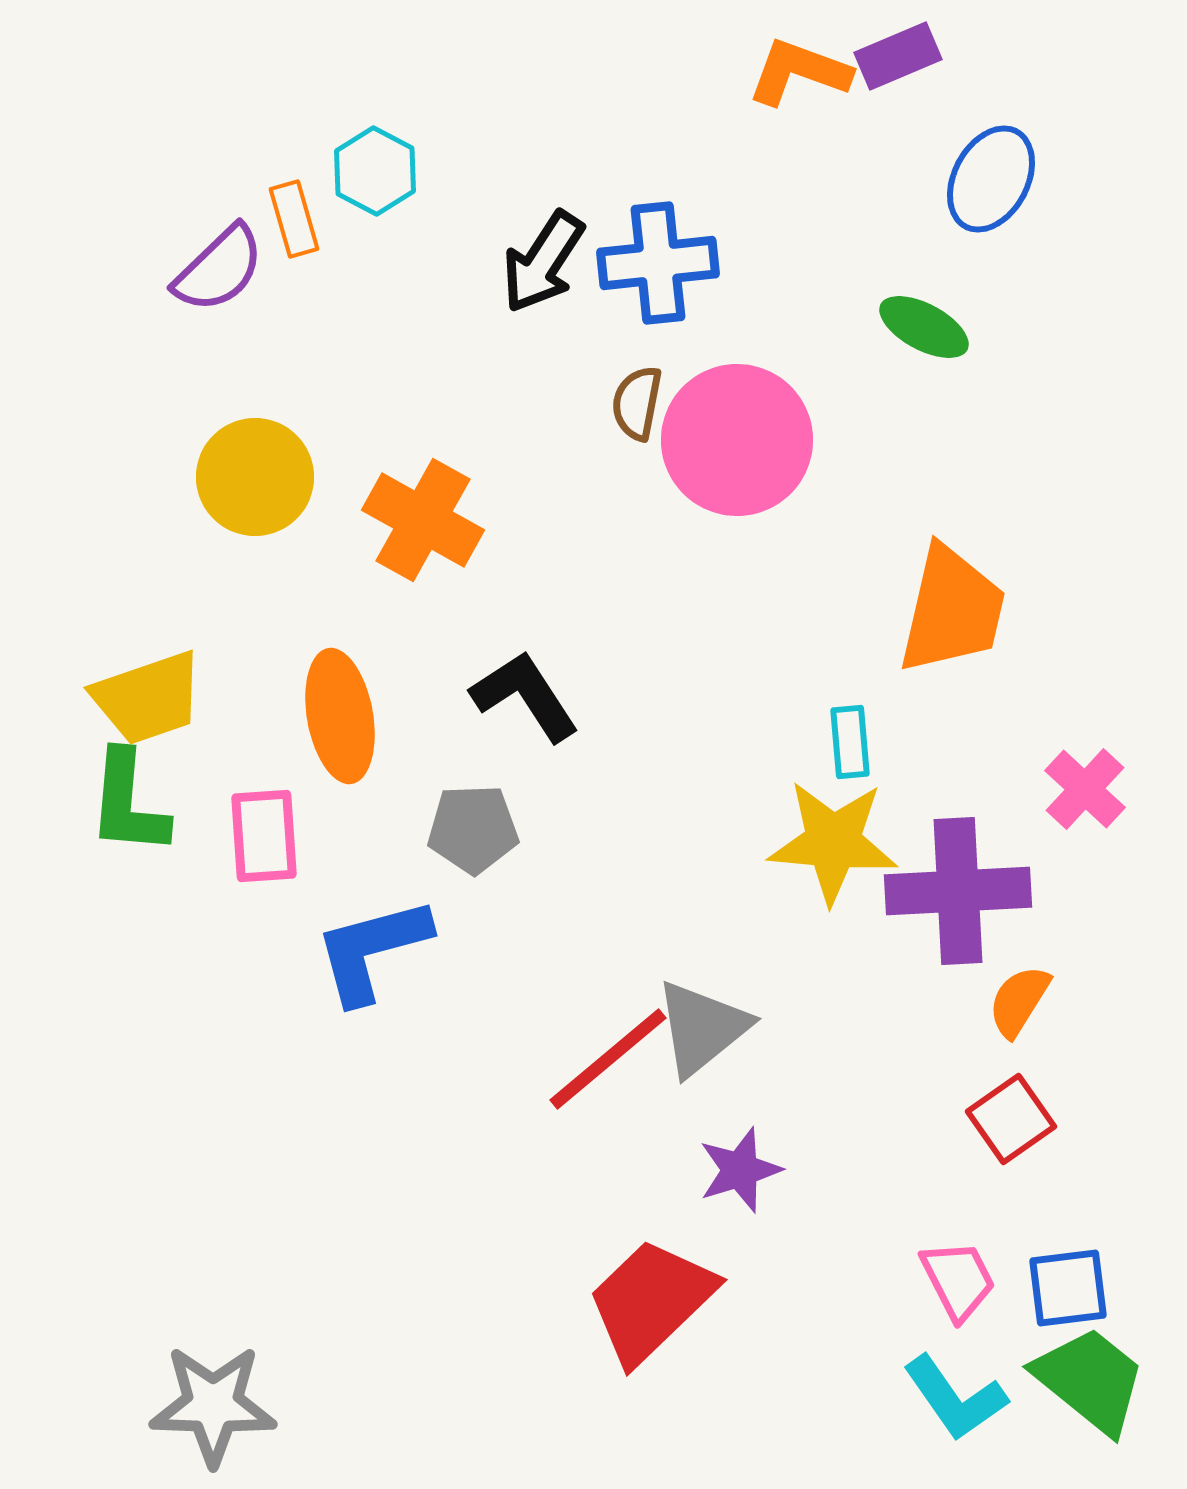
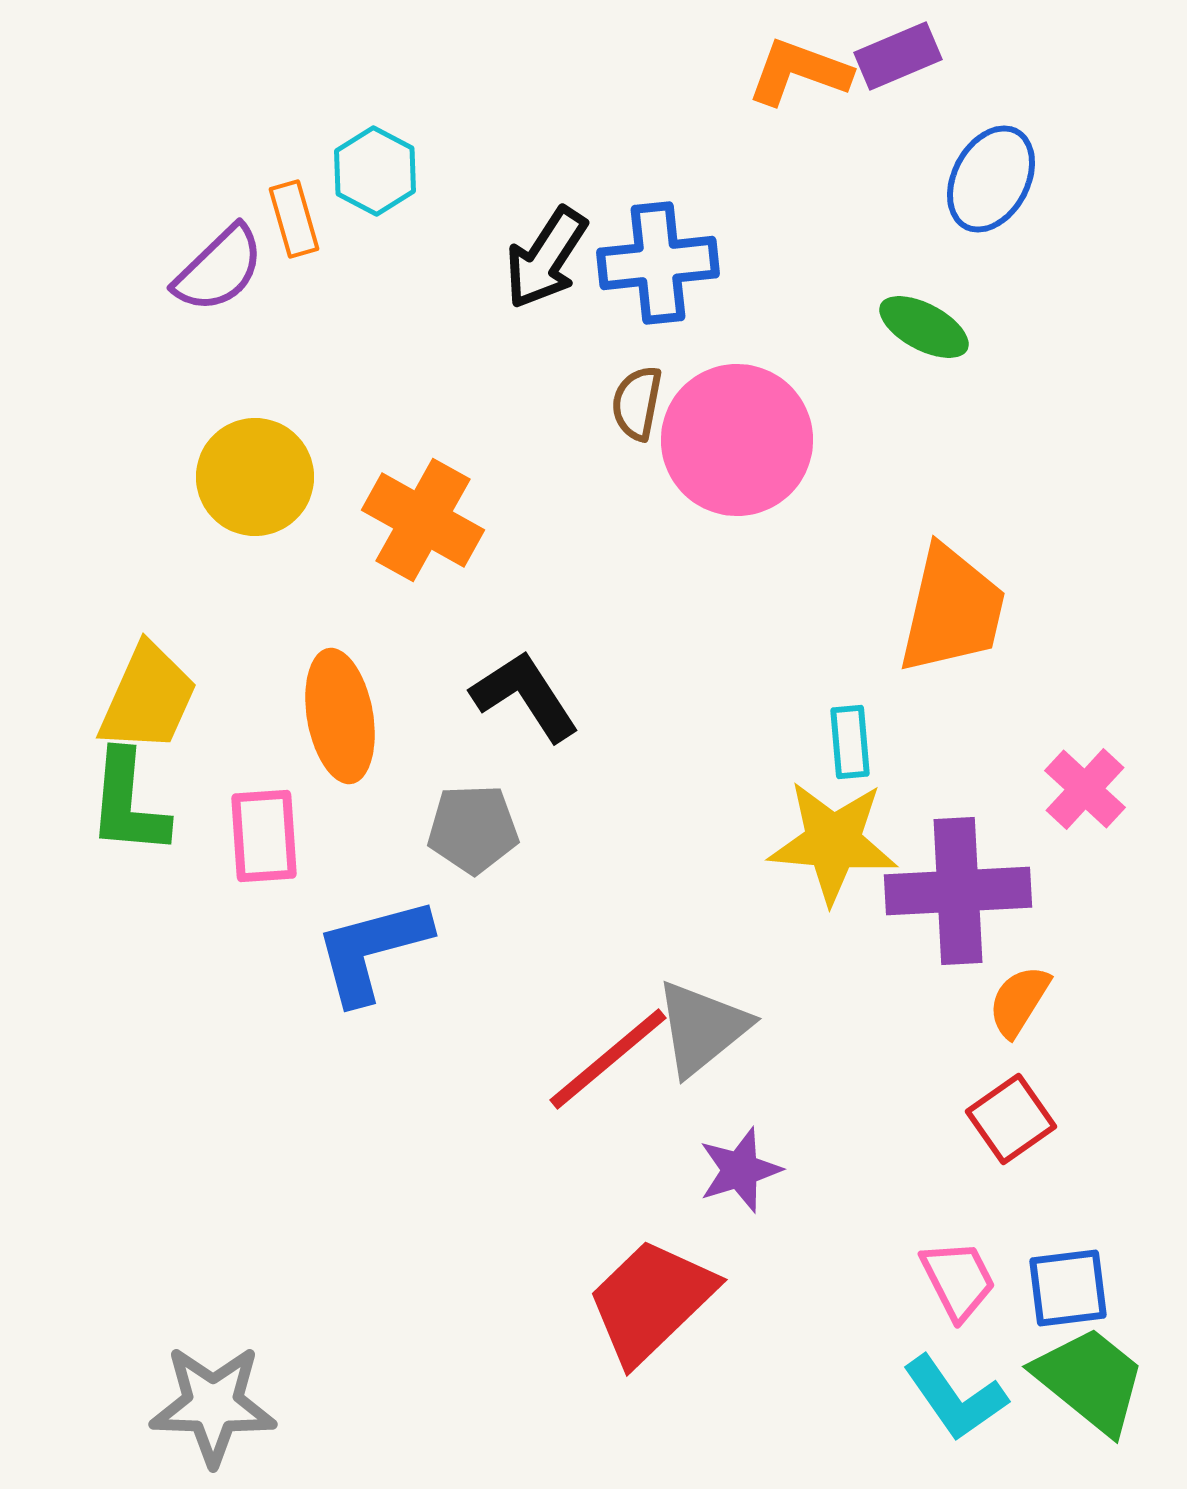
black arrow: moved 3 px right, 4 px up
yellow trapezoid: rotated 47 degrees counterclockwise
